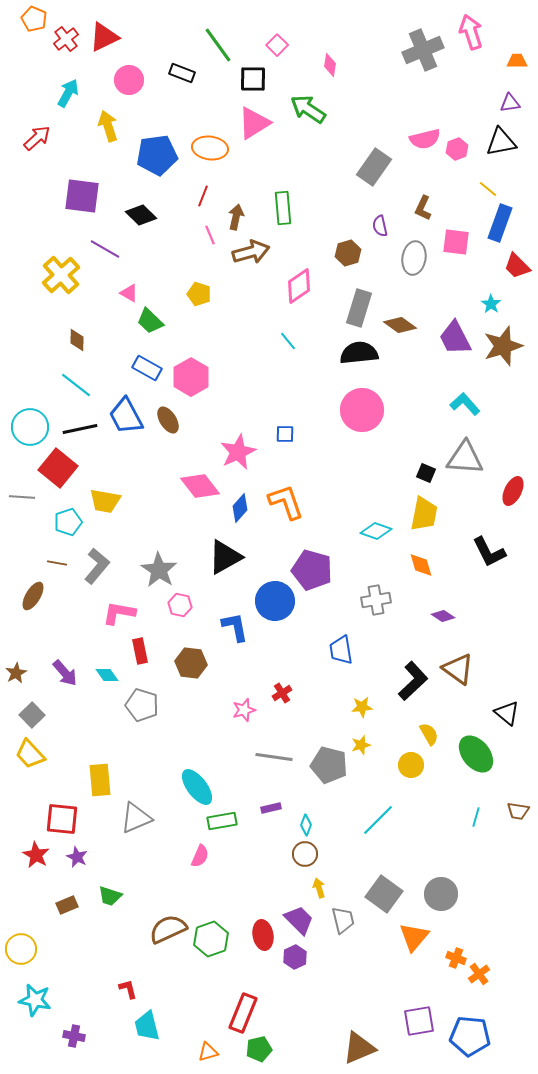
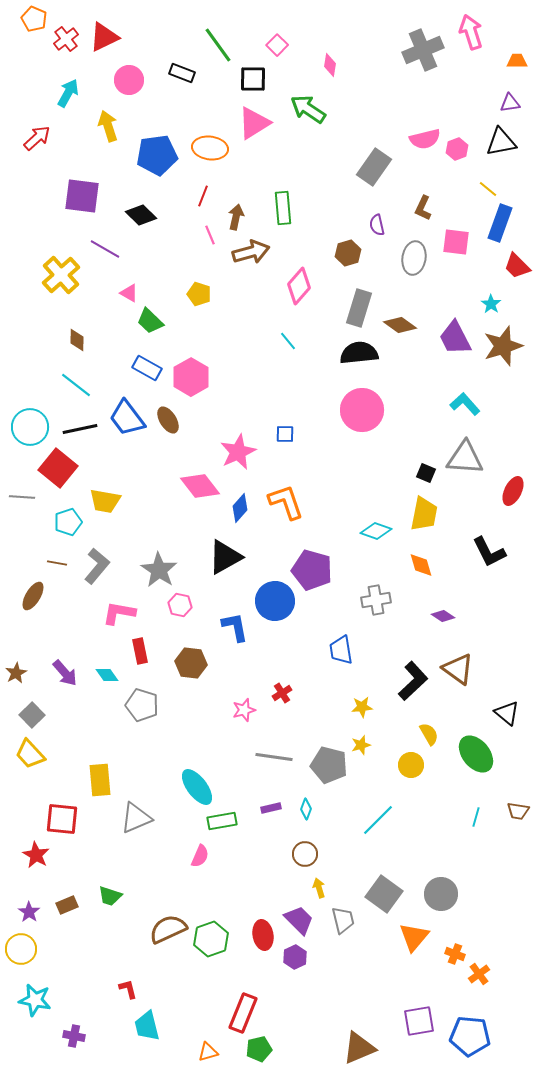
purple semicircle at (380, 226): moved 3 px left, 1 px up
pink diamond at (299, 286): rotated 15 degrees counterclockwise
blue trapezoid at (126, 416): moved 1 px right, 2 px down; rotated 9 degrees counterclockwise
cyan diamond at (306, 825): moved 16 px up
purple star at (77, 857): moved 48 px left, 55 px down; rotated 10 degrees clockwise
orange cross at (456, 958): moved 1 px left, 4 px up
